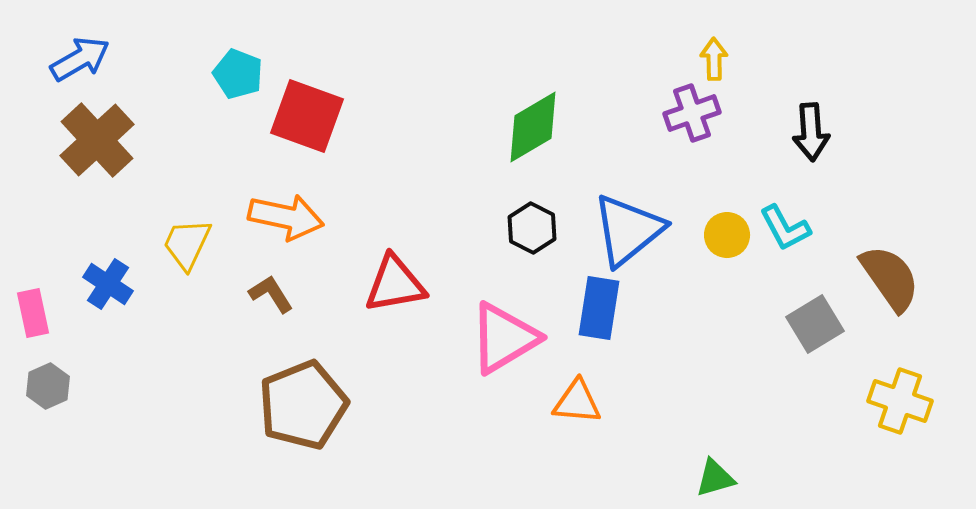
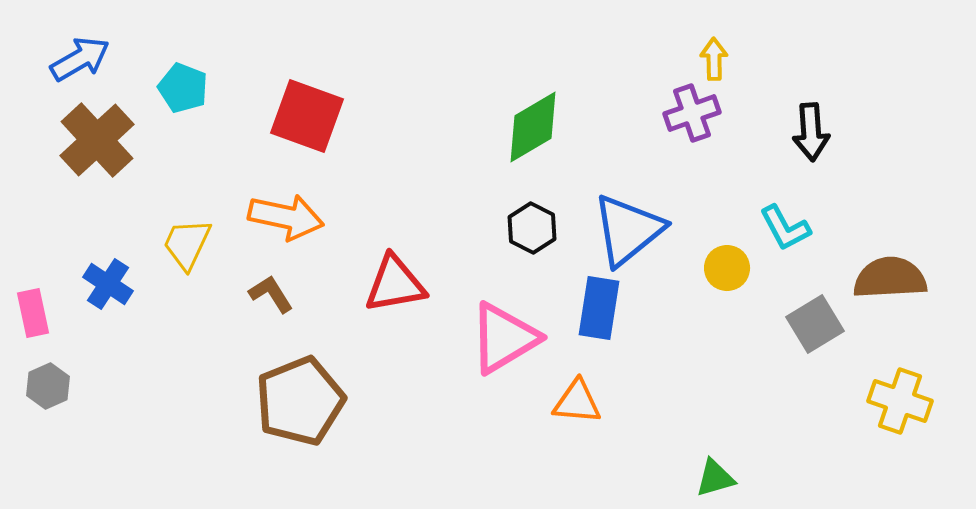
cyan pentagon: moved 55 px left, 14 px down
yellow circle: moved 33 px down
brown semicircle: rotated 58 degrees counterclockwise
brown pentagon: moved 3 px left, 4 px up
